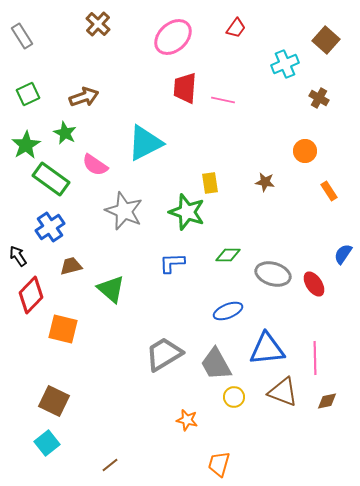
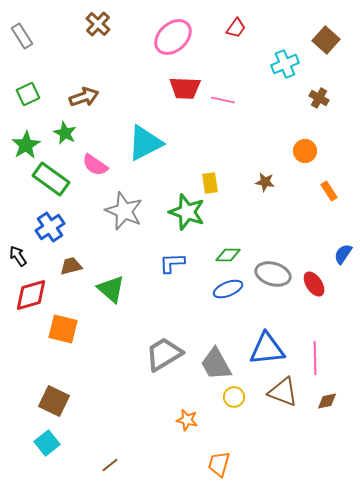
red trapezoid at (185, 88): rotated 92 degrees counterclockwise
red diamond at (31, 295): rotated 30 degrees clockwise
blue ellipse at (228, 311): moved 22 px up
